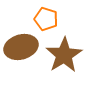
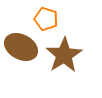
brown ellipse: rotated 44 degrees clockwise
